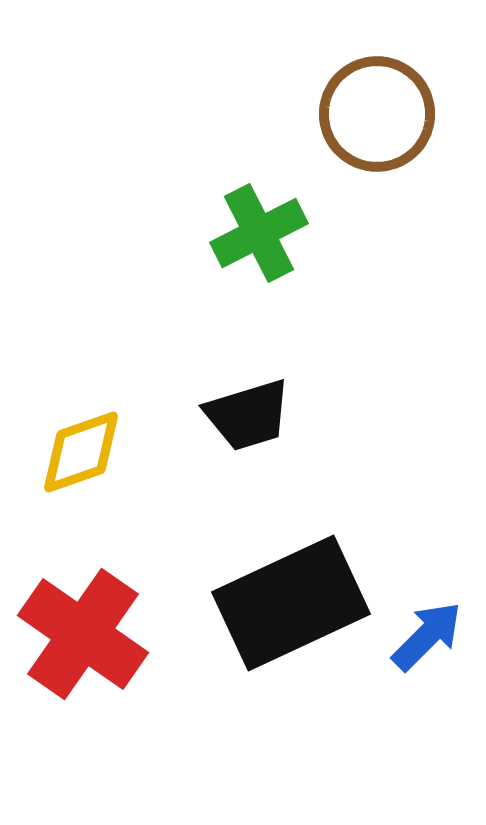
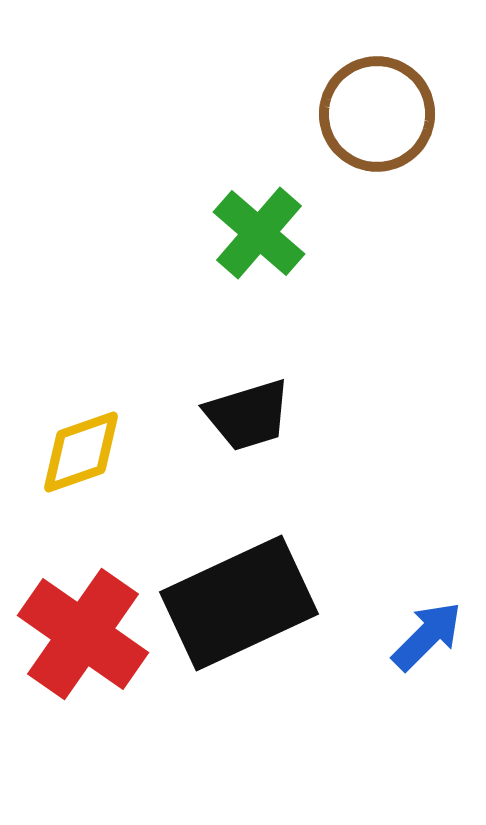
green cross: rotated 22 degrees counterclockwise
black rectangle: moved 52 px left
